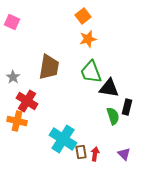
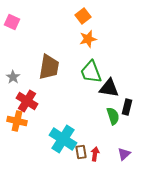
purple triangle: rotated 32 degrees clockwise
